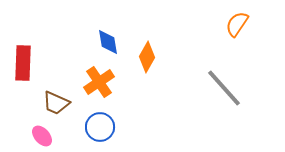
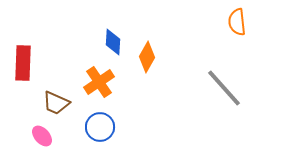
orange semicircle: moved 2 px up; rotated 40 degrees counterclockwise
blue diamond: moved 5 px right; rotated 12 degrees clockwise
